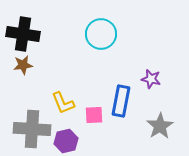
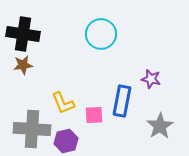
blue rectangle: moved 1 px right
